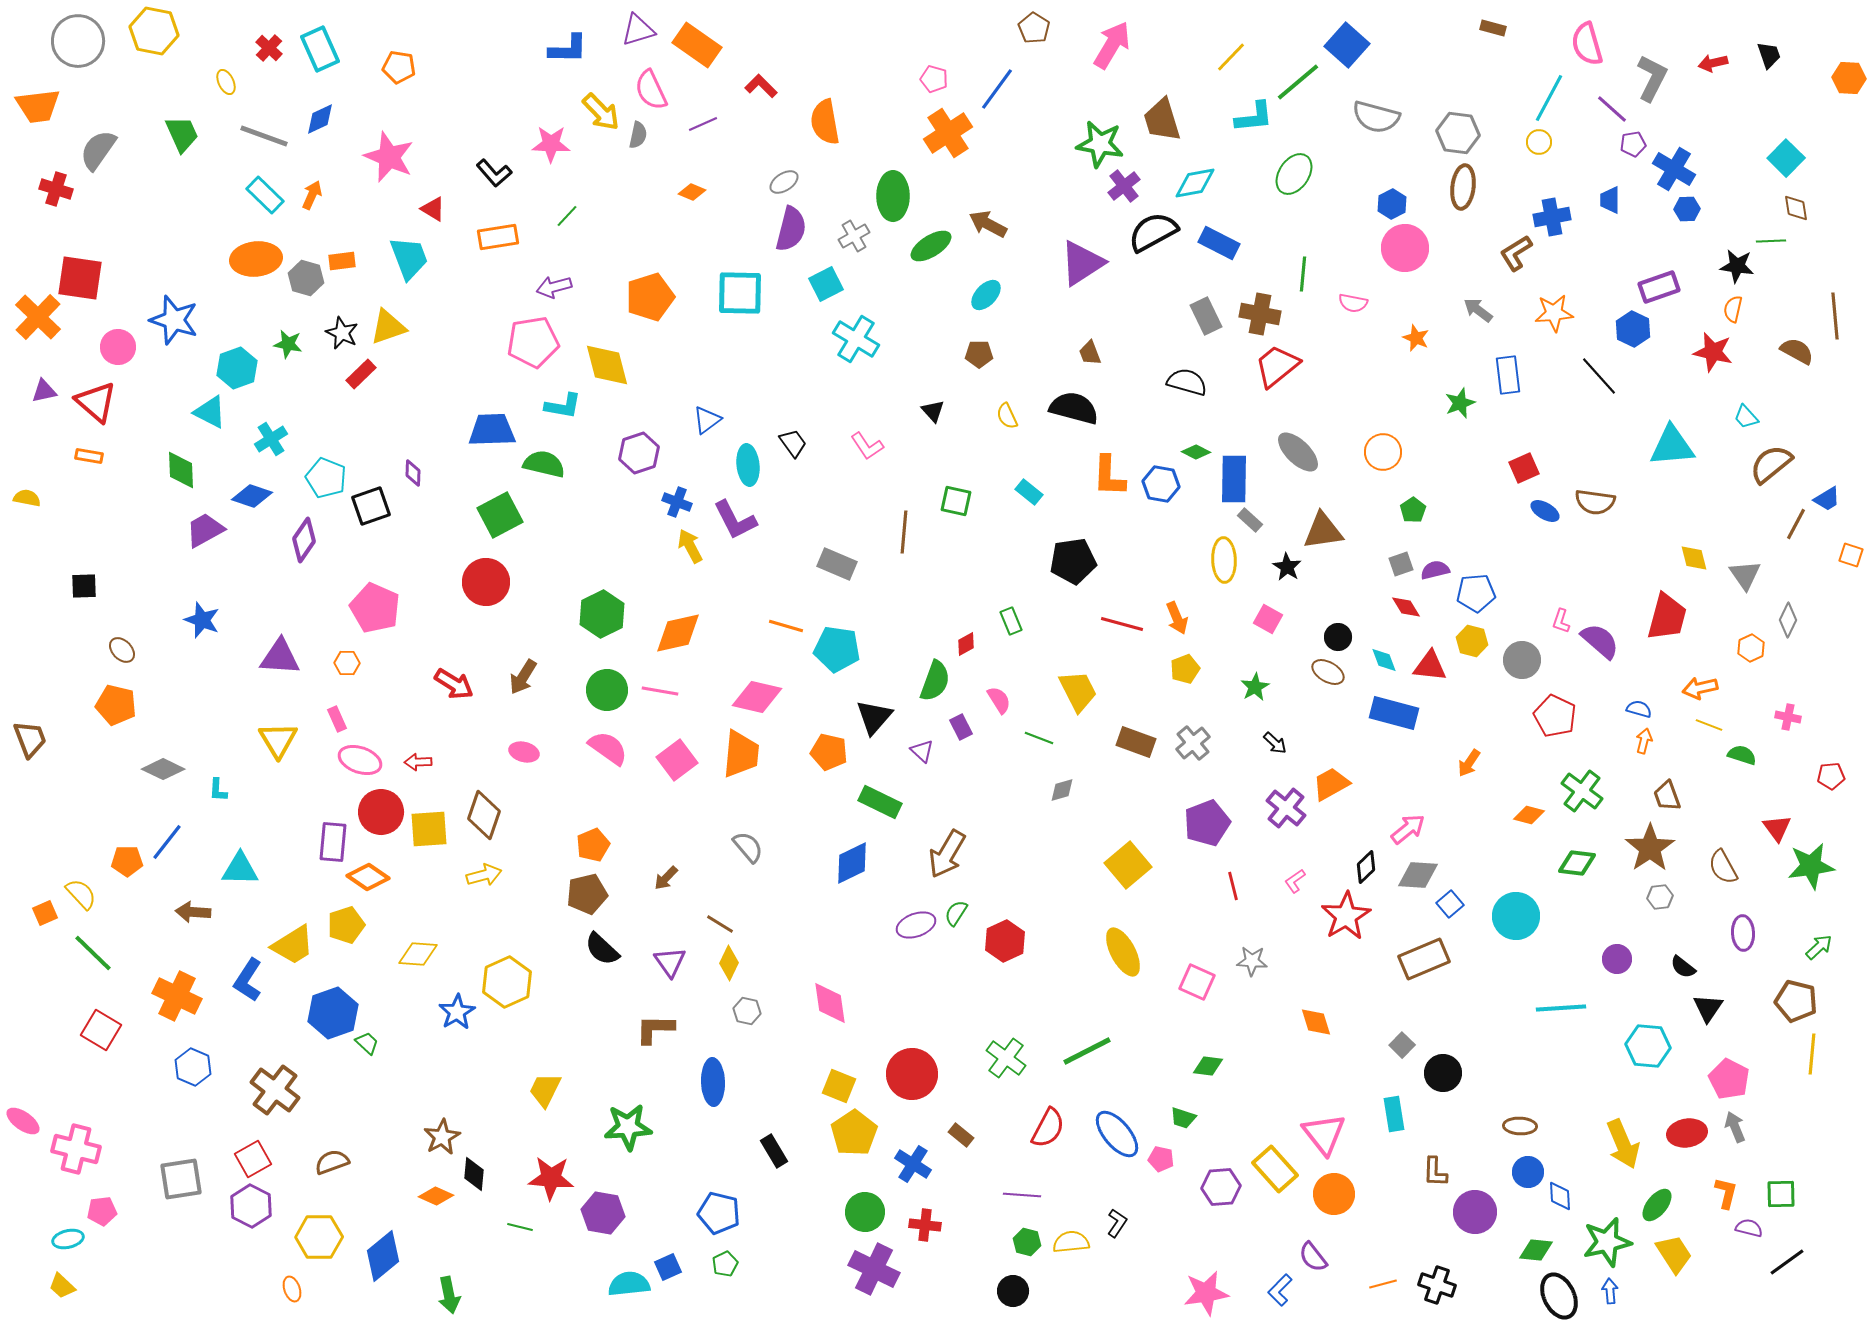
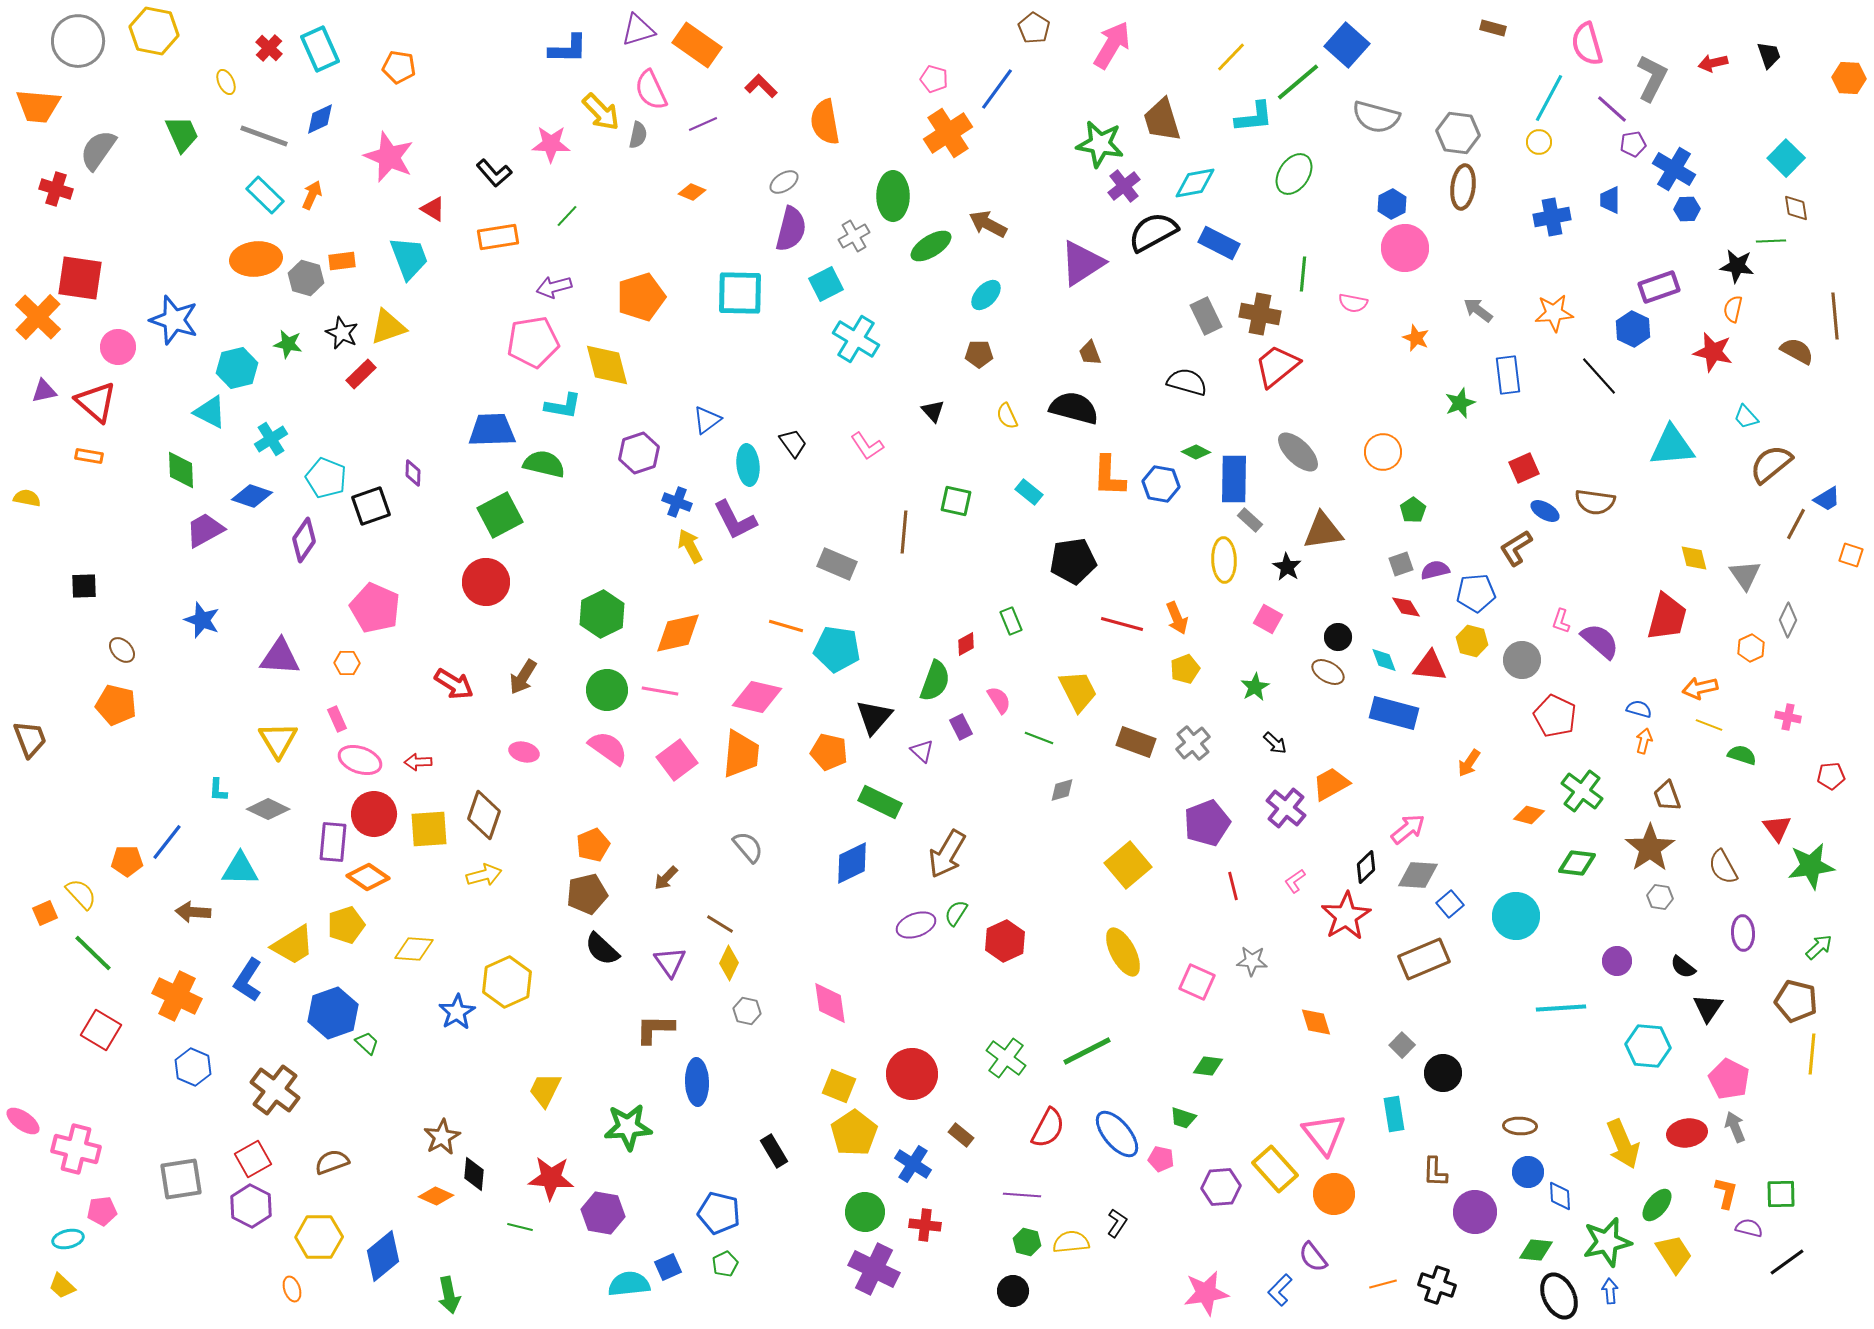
orange trapezoid at (38, 106): rotated 12 degrees clockwise
brown L-shape at (1516, 253): moved 295 px down
orange pentagon at (650, 297): moved 9 px left
cyan hexagon at (237, 368): rotated 6 degrees clockwise
gray diamond at (163, 769): moved 105 px right, 40 px down
red circle at (381, 812): moved 7 px left, 2 px down
gray hexagon at (1660, 897): rotated 15 degrees clockwise
yellow diamond at (418, 954): moved 4 px left, 5 px up
purple circle at (1617, 959): moved 2 px down
blue ellipse at (713, 1082): moved 16 px left
